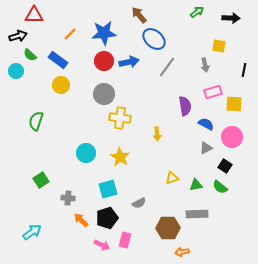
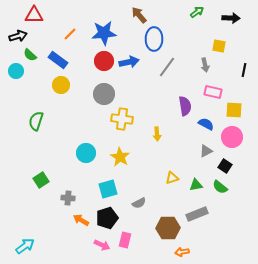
blue ellipse at (154, 39): rotated 50 degrees clockwise
pink rectangle at (213, 92): rotated 30 degrees clockwise
yellow square at (234, 104): moved 6 px down
yellow cross at (120, 118): moved 2 px right, 1 px down
gray triangle at (206, 148): moved 3 px down
gray rectangle at (197, 214): rotated 20 degrees counterclockwise
orange arrow at (81, 220): rotated 14 degrees counterclockwise
cyan arrow at (32, 232): moved 7 px left, 14 px down
